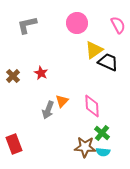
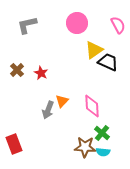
brown cross: moved 4 px right, 6 px up
